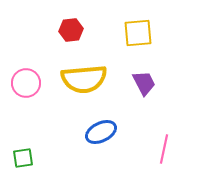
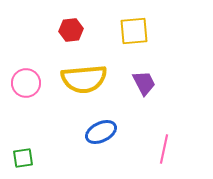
yellow square: moved 4 px left, 2 px up
